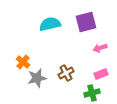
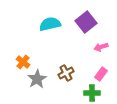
purple square: rotated 25 degrees counterclockwise
pink arrow: moved 1 px right, 1 px up
pink rectangle: rotated 32 degrees counterclockwise
gray star: moved 1 px down; rotated 18 degrees counterclockwise
green cross: rotated 14 degrees clockwise
